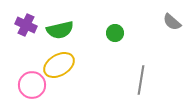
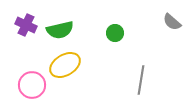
yellow ellipse: moved 6 px right
